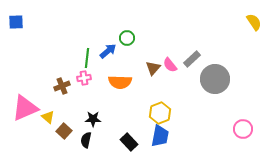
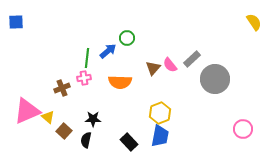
brown cross: moved 2 px down
pink triangle: moved 2 px right, 3 px down
